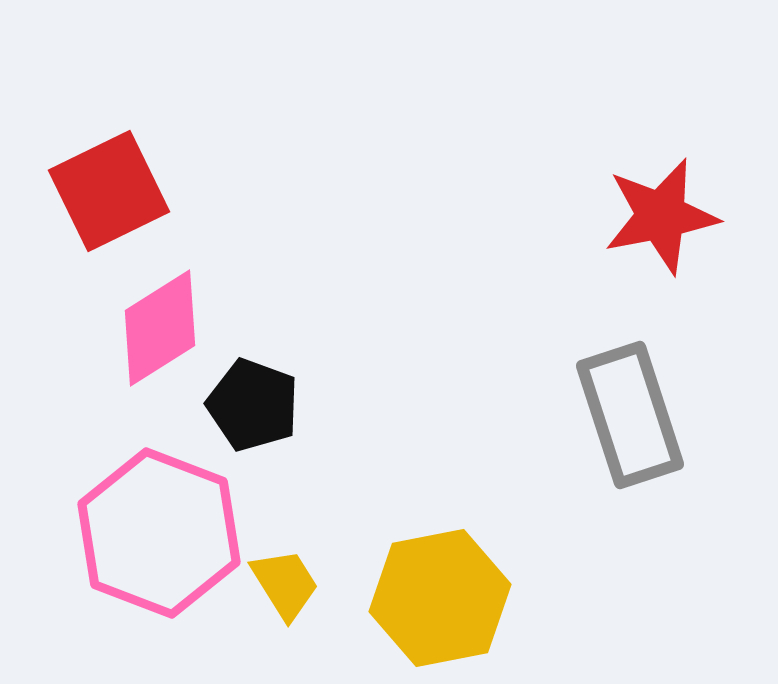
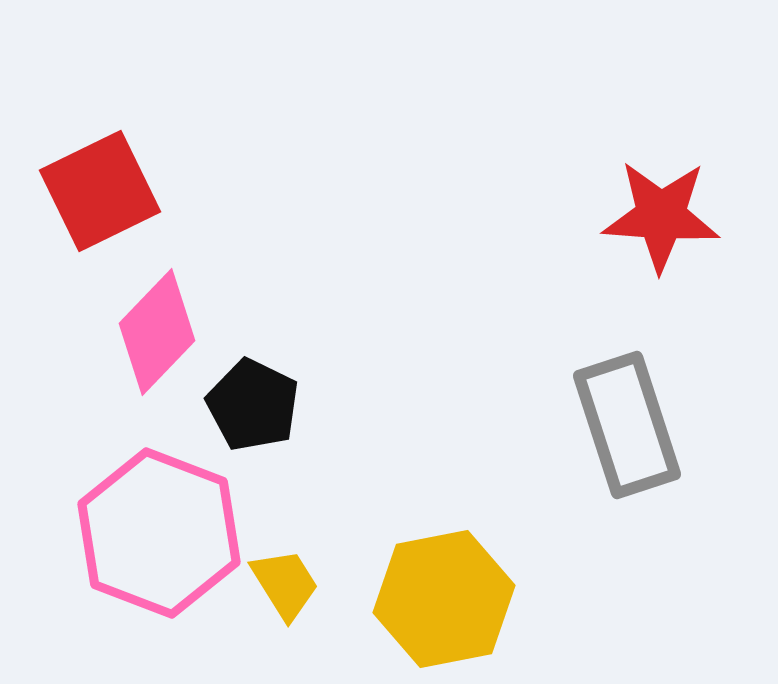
red square: moved 9 px left
red star: rotated 15 degrees clockwise
pink diamond: moved 3 px left, 4 px down; rotated 14 degrees counterclockwise
black pentagon: rotated 6 degrees clockwise
gray rectangle: moved 3 px left, 10 px down
yellow hexagon: moved 4 px right, 1 px down
